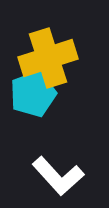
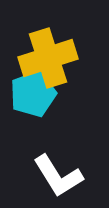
white L-shape: rotated 10 degrees clockwise
